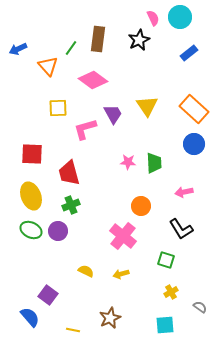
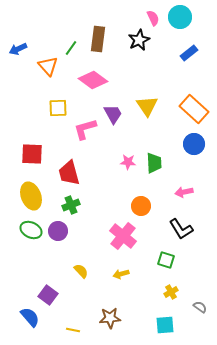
yellow semicircle: moved 5 px left; rotated 21 degrees clockwise
brown star: rotated 20 degrees clockwise
